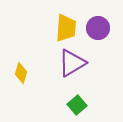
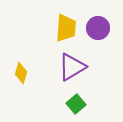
purple triangle: moved 4 px down
green square: moved 1 px left, 1 px up
